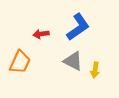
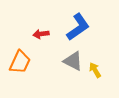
yellow arrow: rotated 140 degrees clockwise
